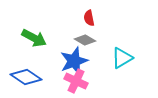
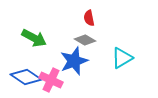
pink cross: moved 25 px left, 1 px up
